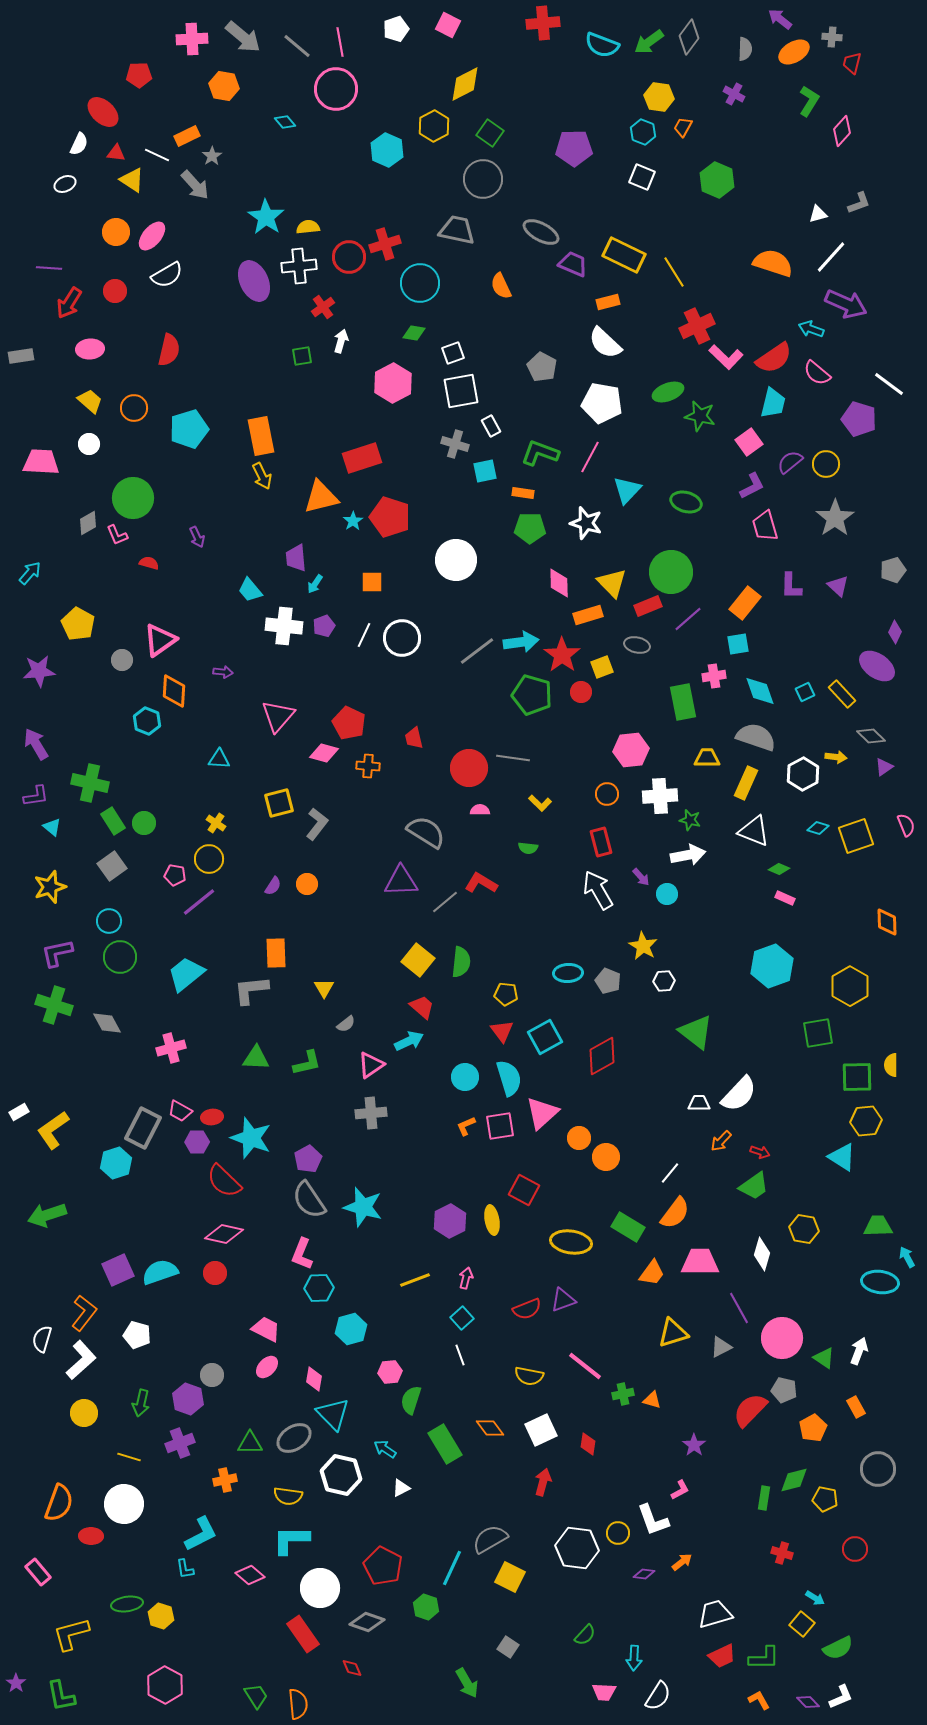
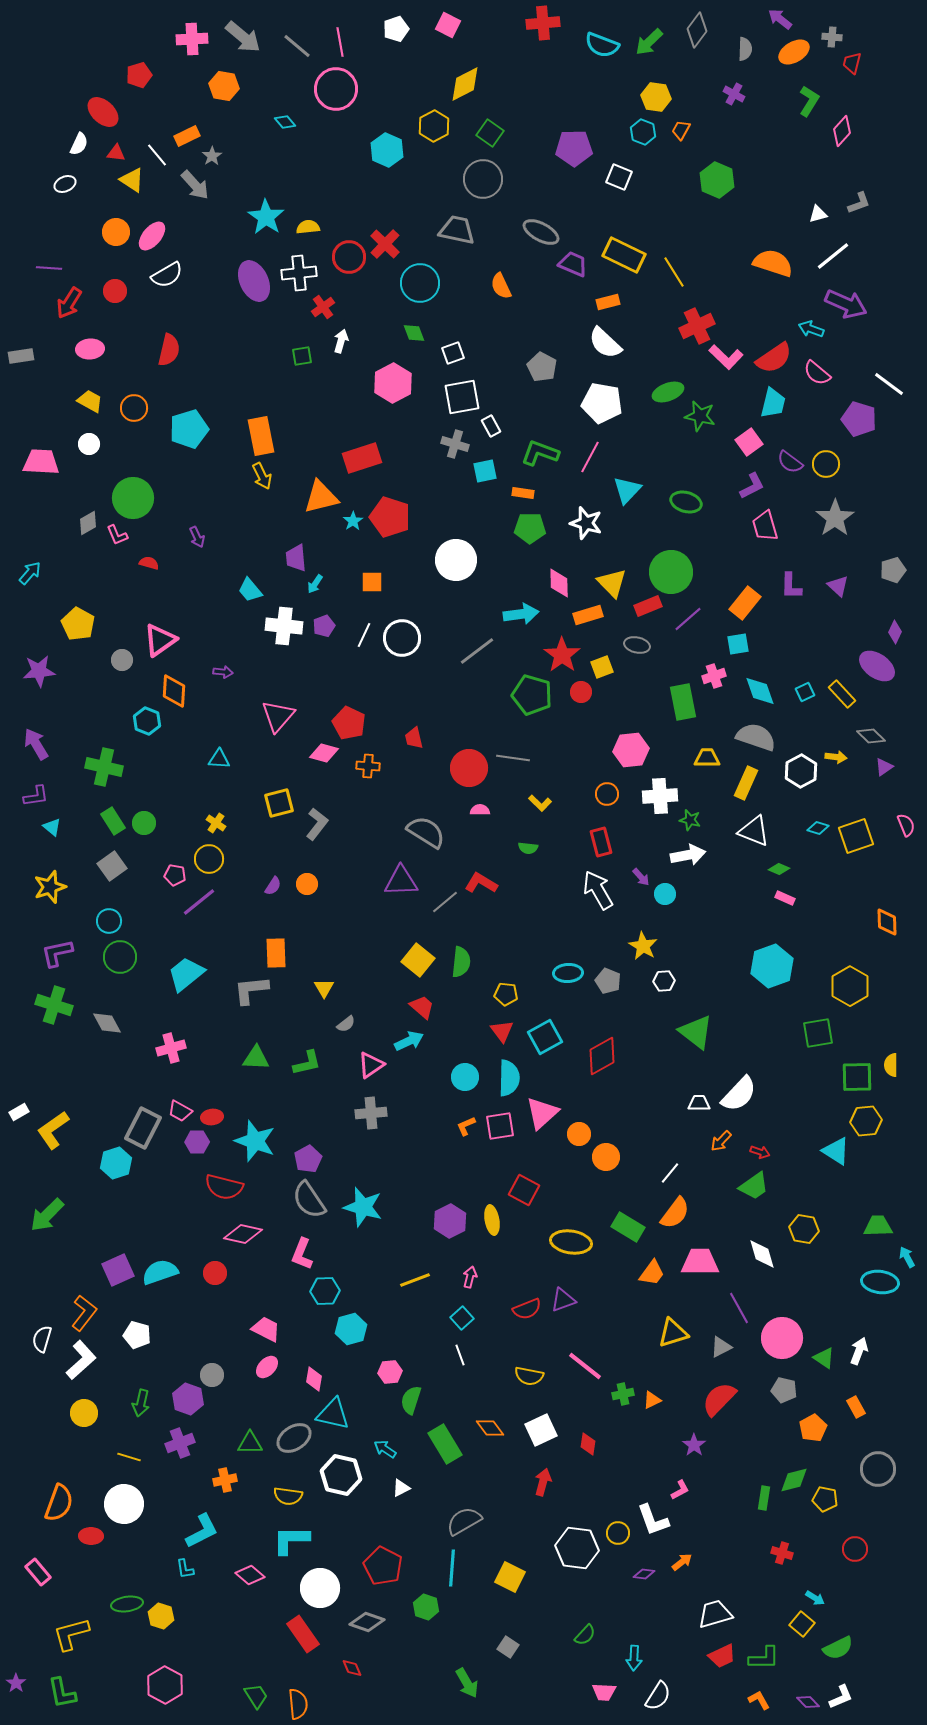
gray diamond at (689, 37): moved 8 px right, 7 px up
green arrow at (649, 42): rotated 8 degrees counterclockwise
red pentagon at (139, 75): rotated 15 degrees counterclockwise
yellow hexagon at (659, 97): moved 3 px left
orange trapezoid at (683, 127): moved 2 px left, 3 px down
white line at (157, 155): rotated 25 degrees clockwise
white square at (642, 177): moved 23 px left
red cross at (385, 244): rotated 28 degrees counterclockwise
white line at (831, 257): moved 2 px right, 1 px up; rotated 9 degrees clockwise
white cross at (299, 266): moved 7 px down
green diamond at (414, 333): rotated 60 degrees clockwise
white square at (461, 391): moved 1 px right, 6 px down
yellow trapezoid at (90, 401): rotated 12 degrees counterclockwise
purple semicircle at (790, 462): rotated 104 degrees counterclockwise
cyan arrow at (521, 642): moved 28 px up
pink cross at (714, 676): rotated 10 degrees counterclockwise
white hexagon at (803, 774): moved 2 px left, 3 px up
green cross at (90, 783): moved 14 px right, 16 px up
cyan circle at (667, 894): moved 2 px left
cyan semicircle at (509, 1078): rotated 18 degrees clockwise
cyan star at (251, 1138): moved 4 px right, 3 px down
orange circle at (579, 1138): moved 4 px up
cyan triangle at (842, 1157): moved 6 px left, 6 px up
red semicircle at (224, 1181): moved 6 px down; rotated 30 degrees counterclockwise
green arrow at (47, 1215): rotated 27 degrees counterclockwise
pink diamond at (224, 1234): moved 19 px right
white diamond at (762, 1254): rotated 32 degrees counterclockwise
pink arrow at (466, 1278): moved 4 px right, 1 px up
cyan hexagon at (319, 1288): moved 6 px right, 3 px down
orange triangle at (652, 1400): rotated 42 degrees counterclockwise
red semicircle at (750, 1410): moved 31 px left, 11 px up
cyan triangle at (333, 1414): rotated 33 degrees counterclockwise
cyan L-shape at (201, 1534): moved 1 px right, 3 px up
gray semicircle at (490, 1539): moved 26 px left, 18 px up
cyan line at (452, 1568): rotated 21 degrees counterclockwise
green L-shape at (61, 1696): moved 1 px right, 3 px up
